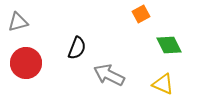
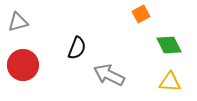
red circle: moved 3 px left, 2 px down
yellow triangle: moved 7 px right, 2 px up; rotated 20 degrees counterclockwise
